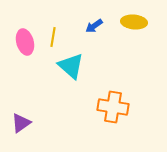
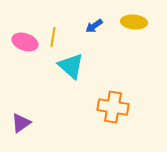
pink ellipse: rotated 55 degrees counterclockwise
